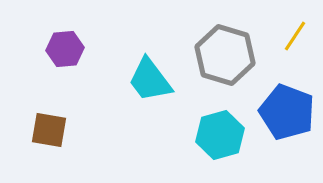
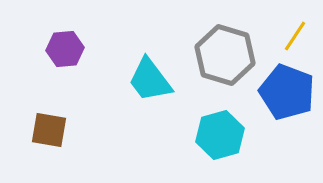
blue pentagon: moved 20 px up
